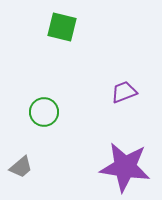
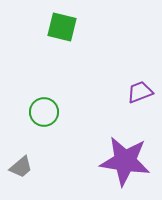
purple trapezoid: moved 16 px right
purple star: moved 6 px up
